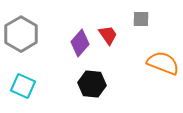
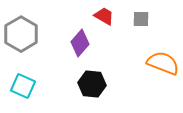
red trapezoid: moved 4 px left, 19 px up; rotated 25 degrees counterclockwise
